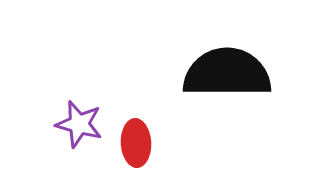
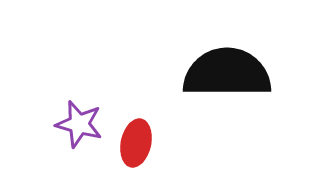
red ellipse: rotated 15 degrees clockwise
